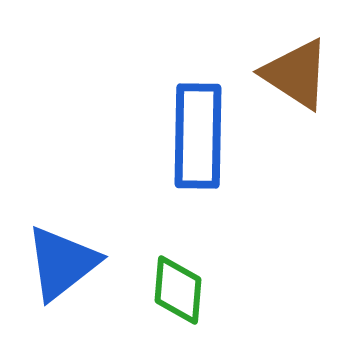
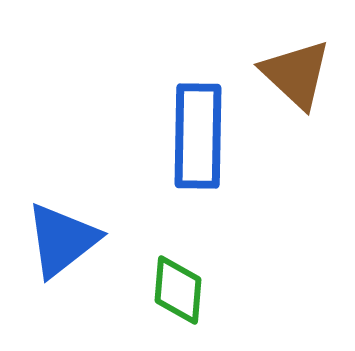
brown triangle: rotated 10 degrees clockwise
blue triangle: moved 23 px up
